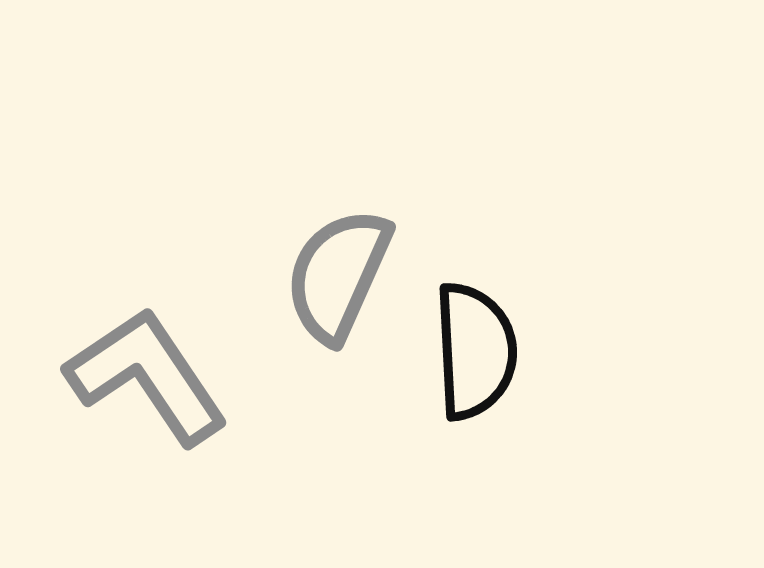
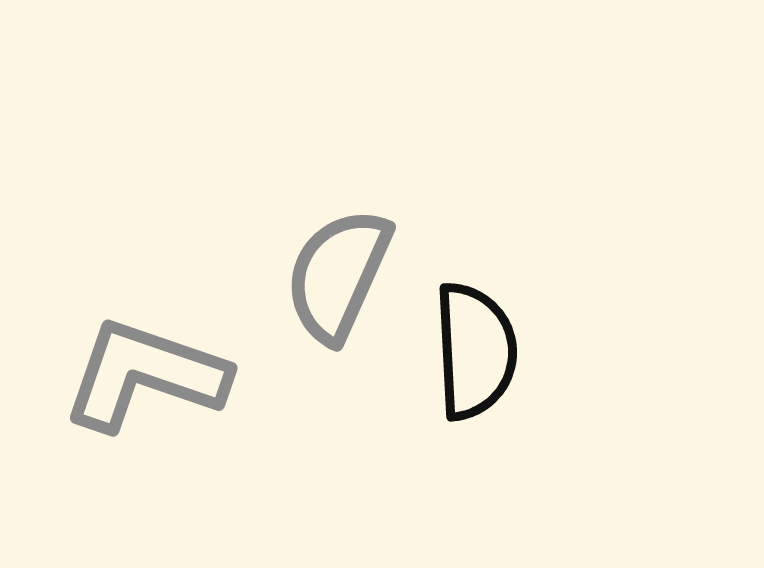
gray L-shape: moved 2 px left, 1 px up; rotated 37 degrees counterclockwise
